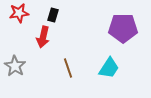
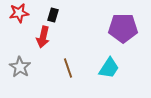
gray star: moved 5 px right, 1 px down
